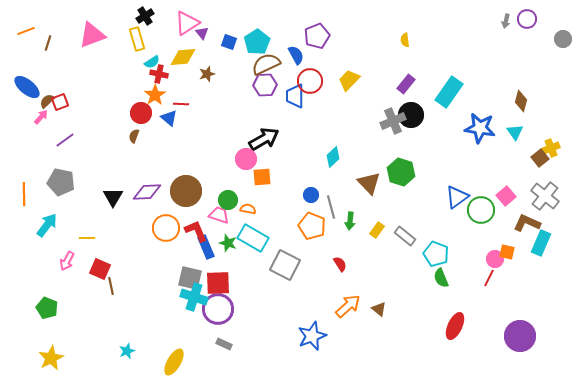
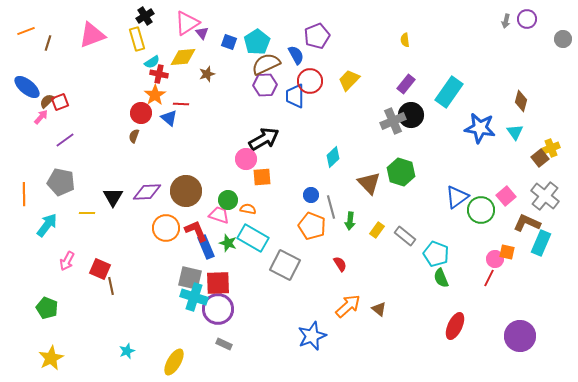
yellow line at (87, 238): moved 25 px up
